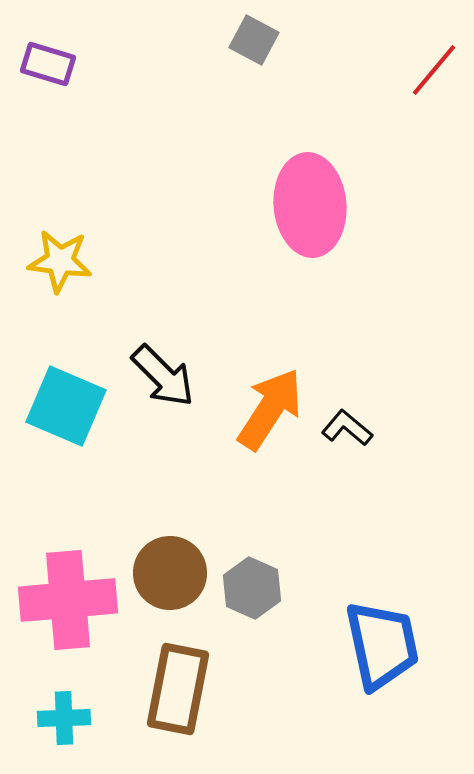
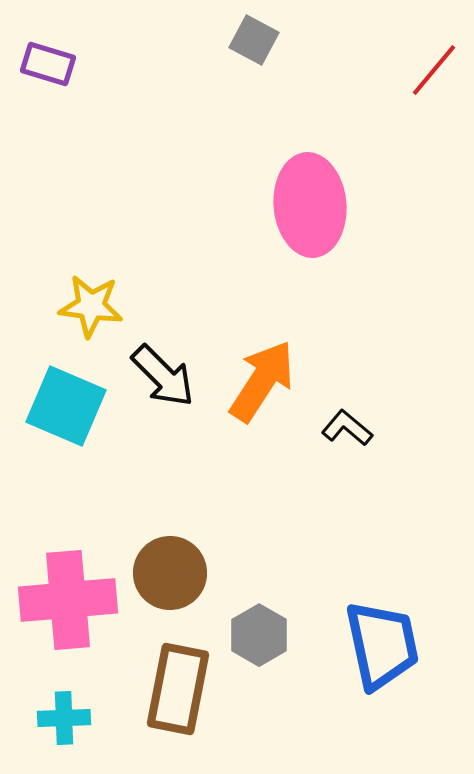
yellow star: moved 31 px right, 45 px down
orange arrow: moved 8 px left, 28 px up
gray hexagon: moved 7 px right, 47 px down; rotated 6 degrees clockwise
